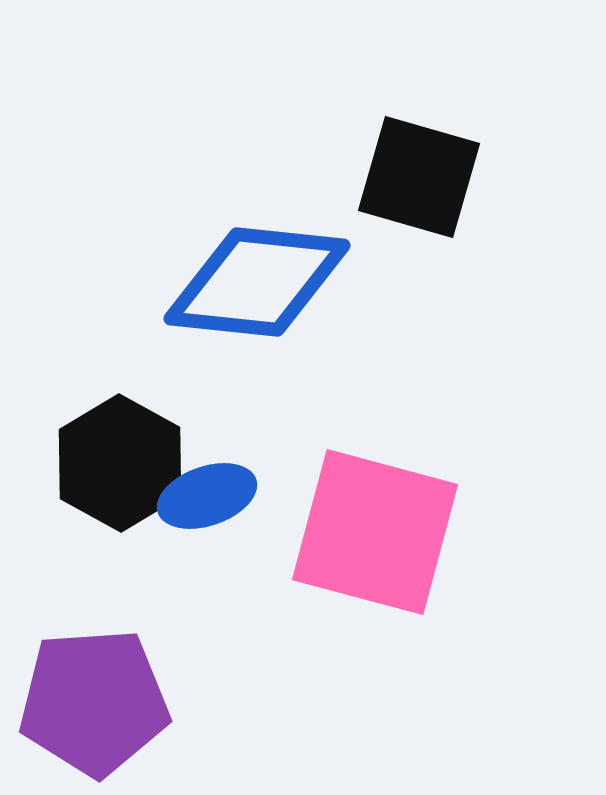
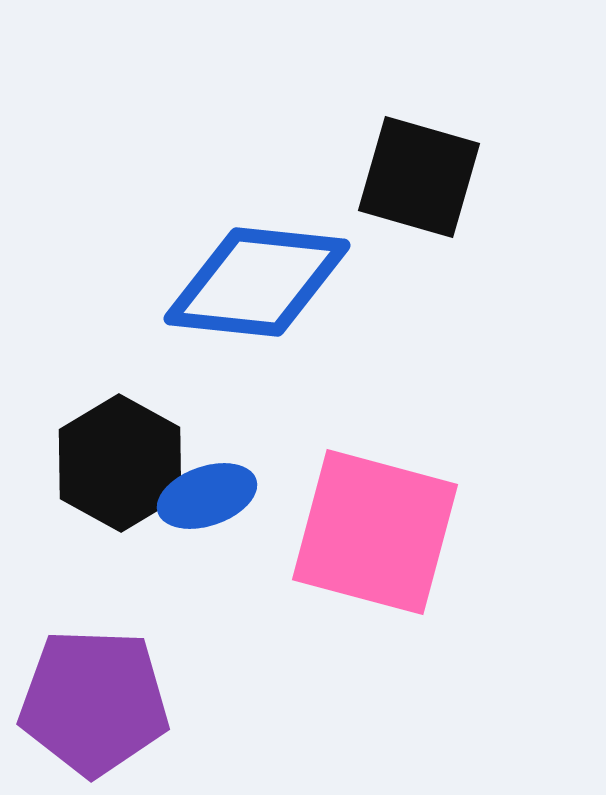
purple pentagon: rotated 6 degrees clockwise
